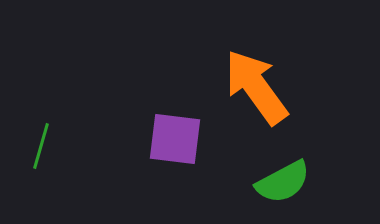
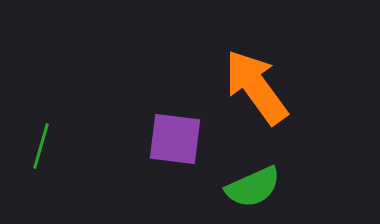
green semicircle: moved 30 px left, 5 px down; rotated 4 degrees clockwise
